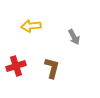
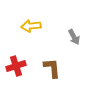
brown L-shape: rotated 20 degrees counterclockwise
